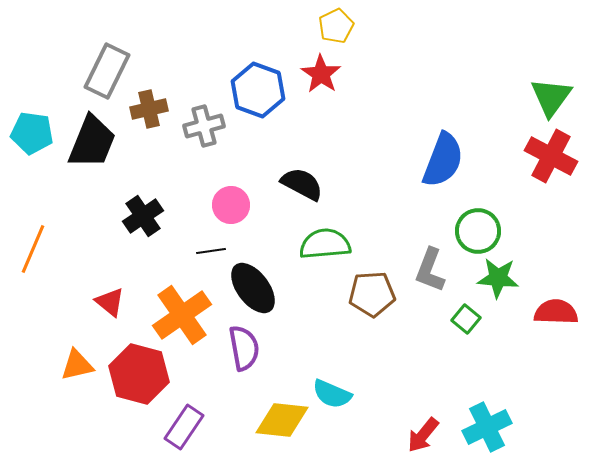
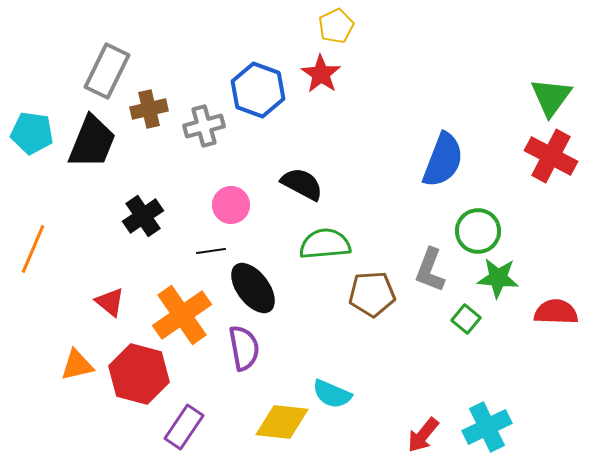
yellow diamond: moved 2 px down
